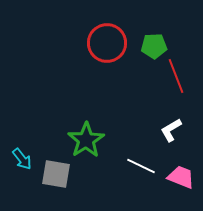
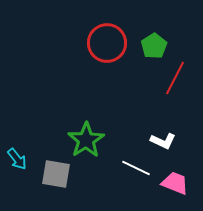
green pentagon: rotated 30 degrees counterclockwise
red line: moved 1 px left, 2 px down; rotated 48 degrees clockwise
white L-shape: moved 8 px left, 11 px down; rotated 125 degrees counterclockwise
cyan arrow: moved 5 px left
white line: moved 5 px left, 2 px down
pink trapezoid: moved 6 px left, 6 px down
